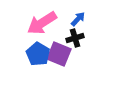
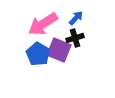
blue arrow: moved 2 px left, 1 px up
pink arrow: moved 1 px right, 1 px down
purple square: moved 4 px up
